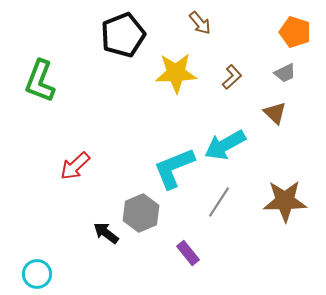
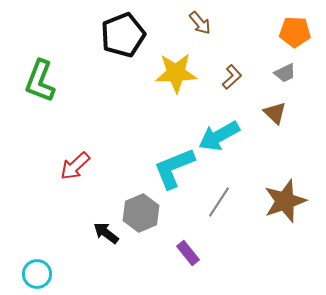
orange pentagon: rotated 16 degrees counterclockwise
cyan arrow: moved 6 px left, 9 px up
brown star: rotated 18 degrees counterclockwise
